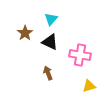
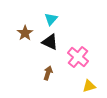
pink cross: moved 2 px left, 2 px down; rotated 30 degrees clockwise
brown arrow: rotated 40 degrees clockwise
